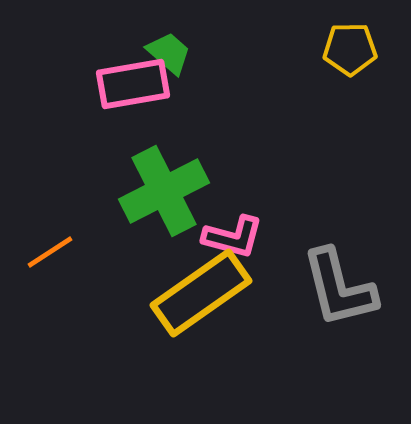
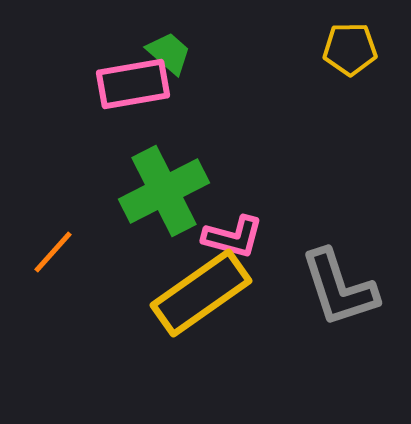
orange line: moved 3 px right; rotated 15 degrees counterclockwise
gray L-shape: rotated 4 degrees counterclockwise
